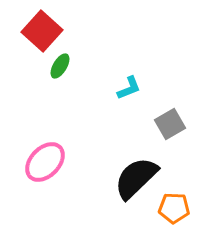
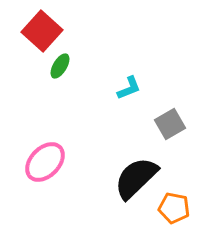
orange pentagon: rotated 8 degrees clockwise
